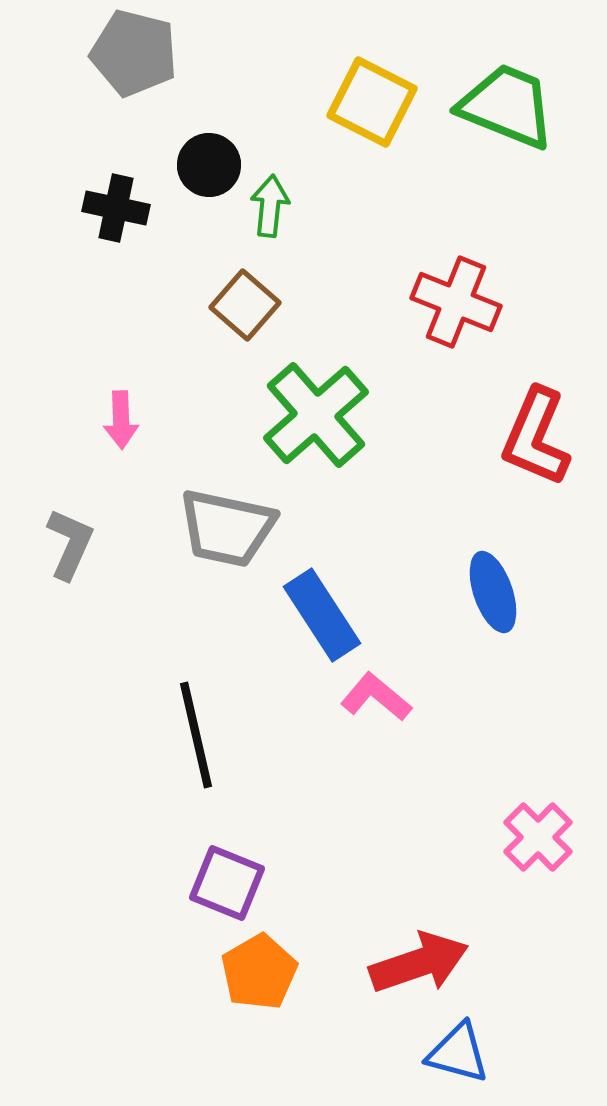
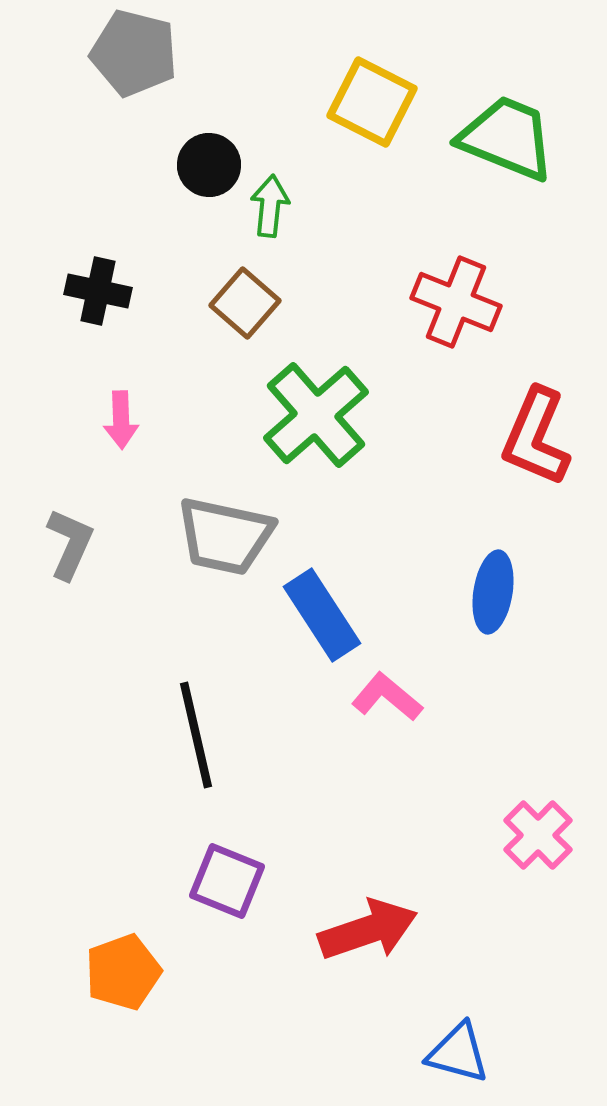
green trapezoid: moved 32 px down
black cross: moved 18 px left, 83 px down
brown square: moved 2 px up
gray trapezoid: moved 2 px left, 8 px down
blue ellipse: rotated 28 degrees clockwise
pink L-shape: moved 11 px right
pink cross: moved 2 px up
purple square: moved 2 px up
red arrow: moved 51 px left, 33 px up
orange pentagon: moved 136 px left; rotated 10 degrees clockwise
